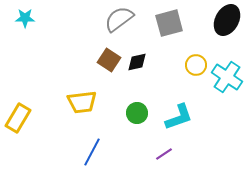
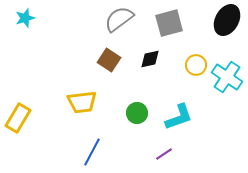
cyan star: rotated 18 degrees counterclockwise
black diamond: moved 13 px right, 3 px up
